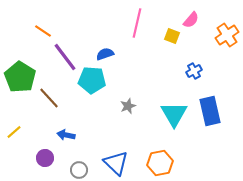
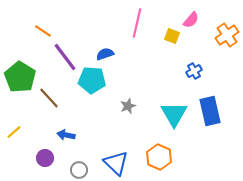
orange hexagon: moved 1 px left, 6 px up; rotated 25 degrees counterclockwise
